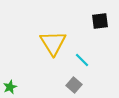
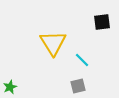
black square: moved 2 px right, 1 px down
gray square: moved 4 px right, 1 px down; rotated 35 degrees clockwise
